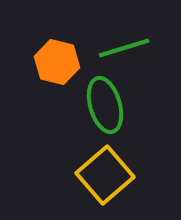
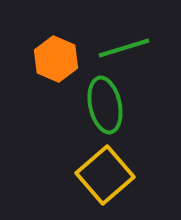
orange hexagon: moved 1 px left, 3 px up; rotated 9 degrees clockwise
green ellipse: rotated 4 degrees clockwise
